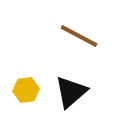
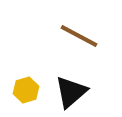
yellow hexagon: rotated 10 degrees counterclockwise
